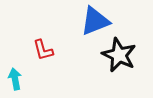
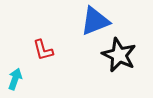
cyan arrow: rotated 30 degrees clockwise
